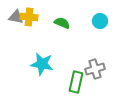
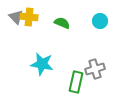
gray triangle: rotated 35 degrees clockwise
